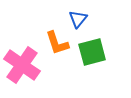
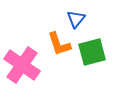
blue triangle: moved 2 px left
orange L-shape: moved 2 px right, 1 px down
